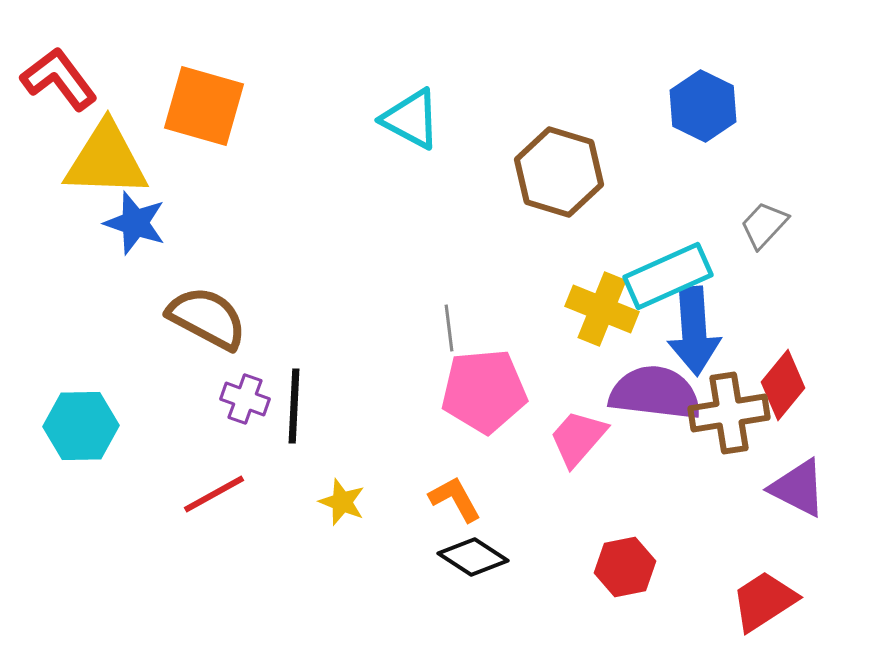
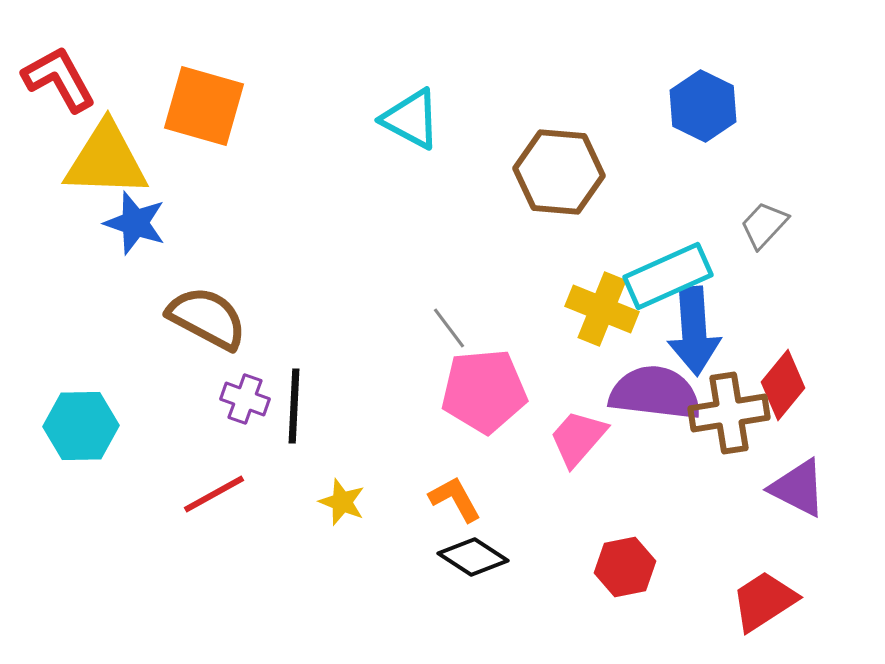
red L-shape: rotated 8 degrees clockwise
brown hexagon: rotated 12 degrees counterclockwise
gray line: rotated 30 degrees counterclockwise
